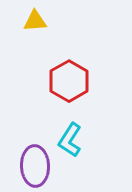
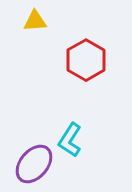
red hexagon: moved 17 px right, 21 px up
purple ellipse: moved 1 px left, 2 px up; rotated 42 degrees clockwise
